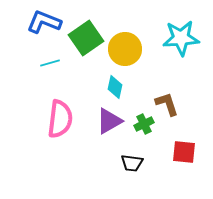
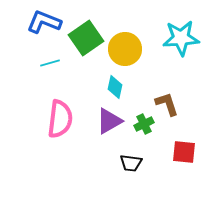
black trapezoid: moved 1 px left
